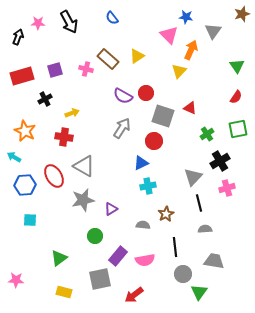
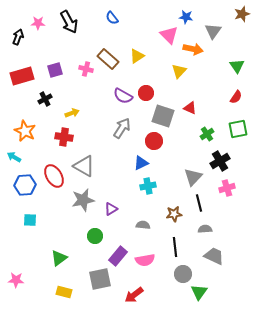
orange arrow at (191, 50): moved 2 px right, 1 px up; rotated 78 degrees clockwise
brown star at (166, 214): moved 8 px right; rotated 21 degrees clockwise
gray trapezoid at (214, 261): moved 5 px up; rotated 15 degrees clockwise
